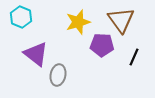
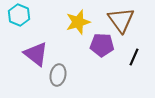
cyan hexagon: moved 2 px left, 2 px up
